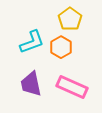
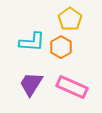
cyan L-shape: rotated 24 degrees clockwise
purple trapezoid: rotated 44 degrees clockwise
